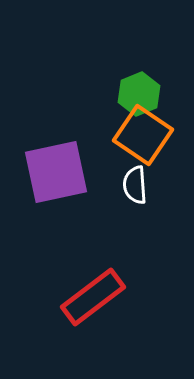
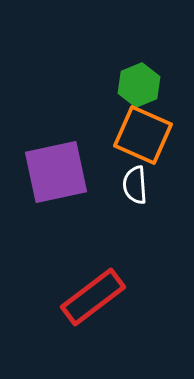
green hexagon: moved 9 px up
orange square: rotated 10 degrees counterclockwise
